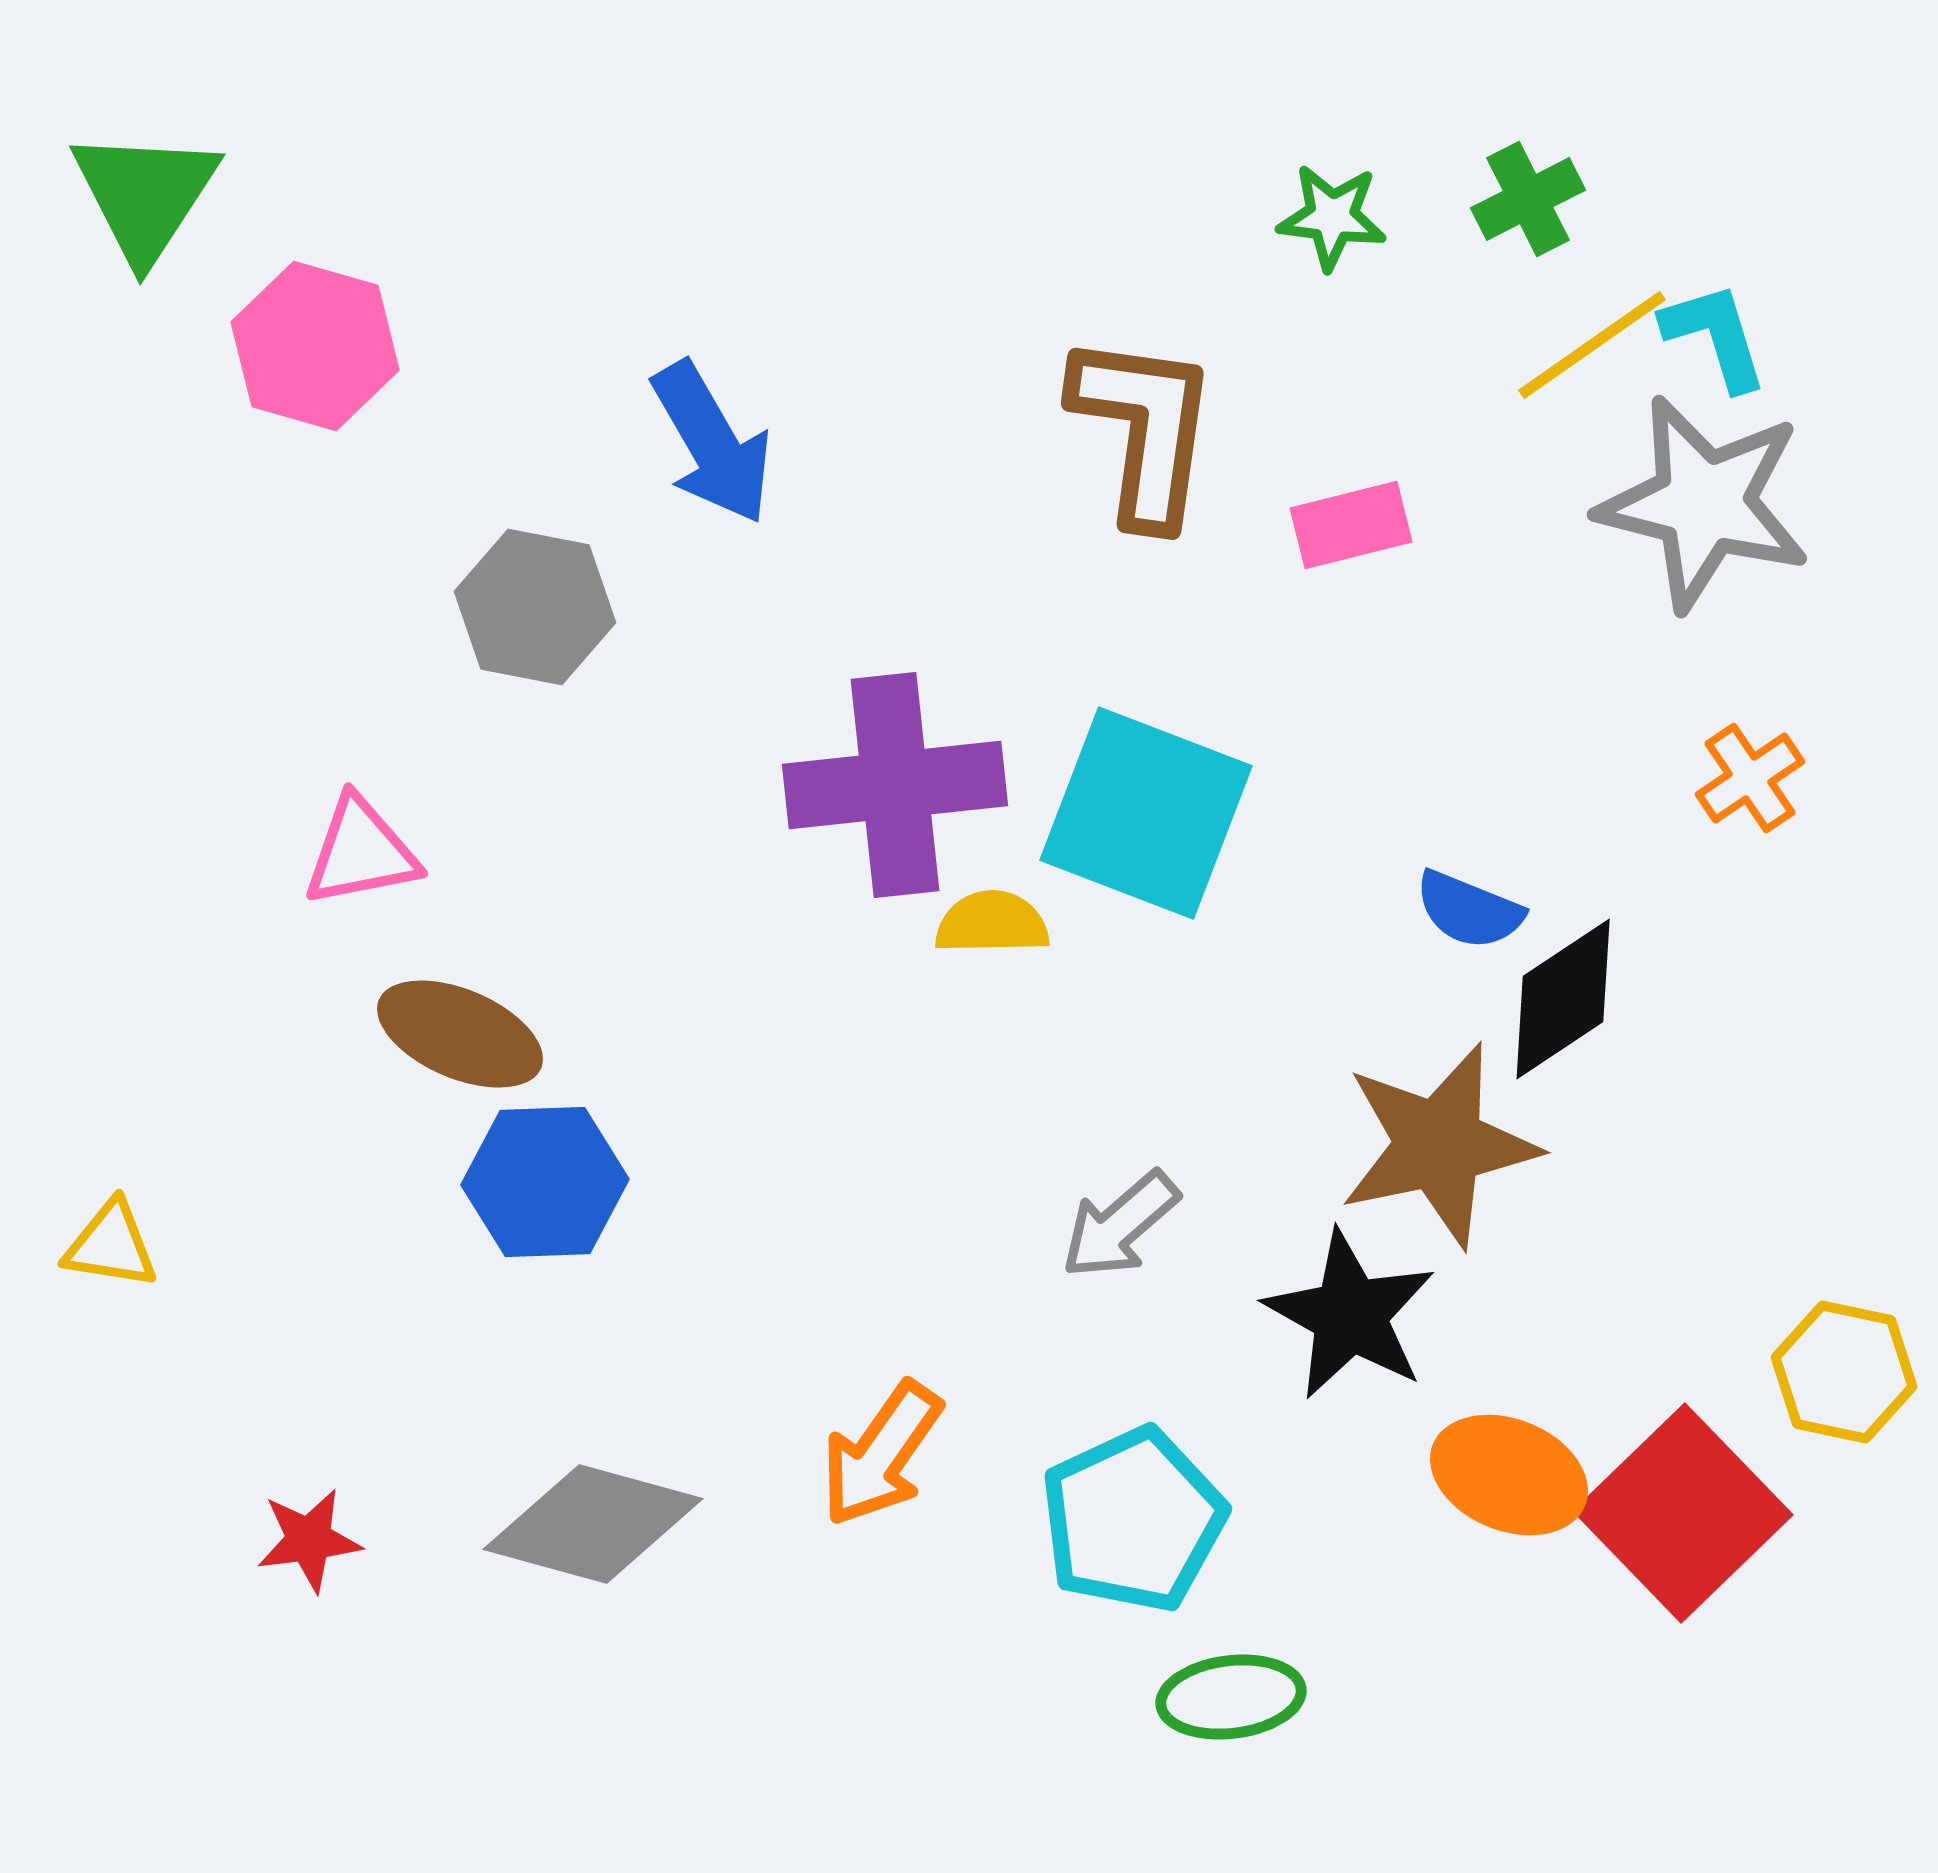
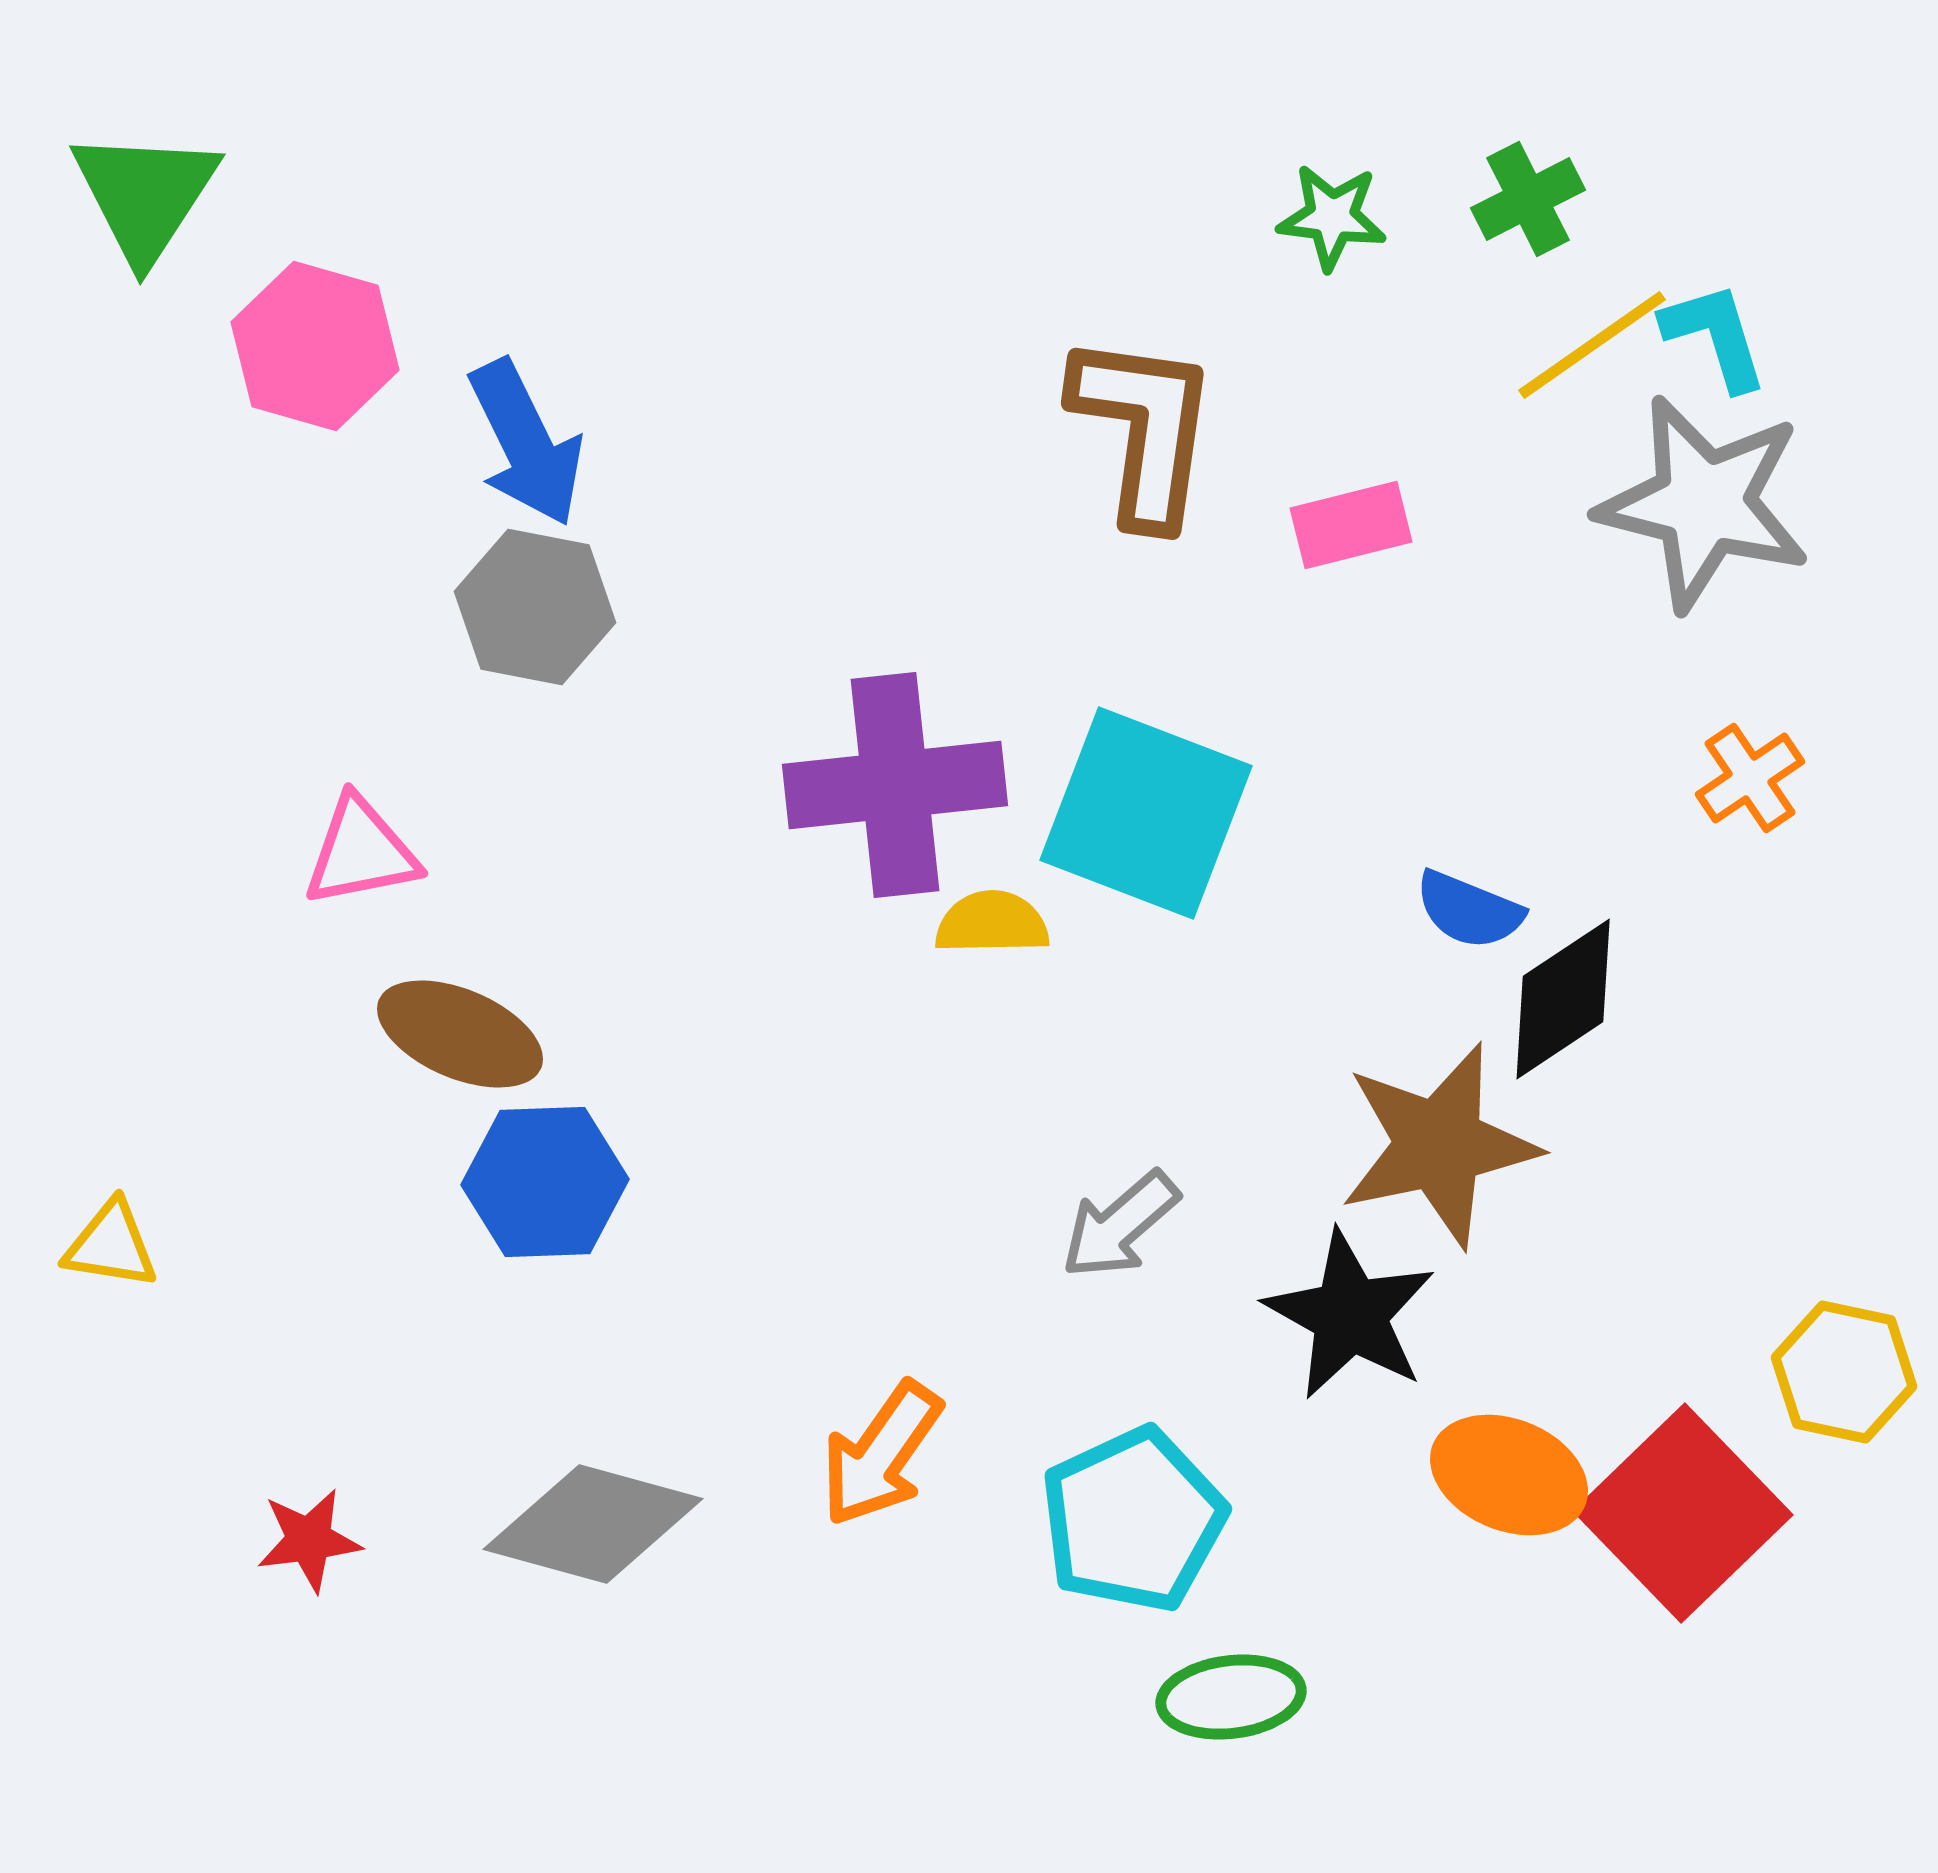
blue arrow: moved 186 px left; rotated 4 degrees clockwise
